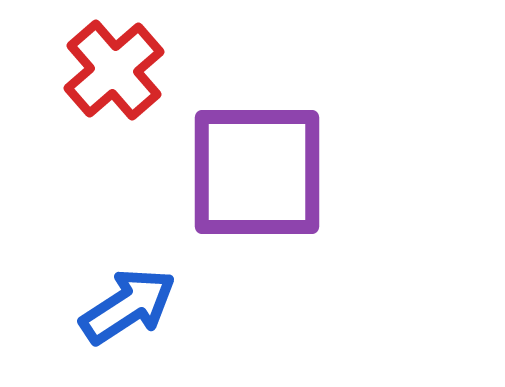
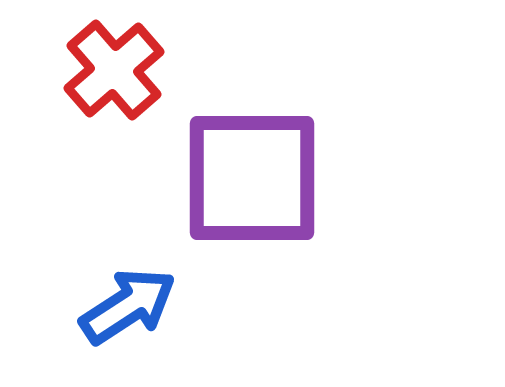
purple square: moved 5 px left, 6 px down
